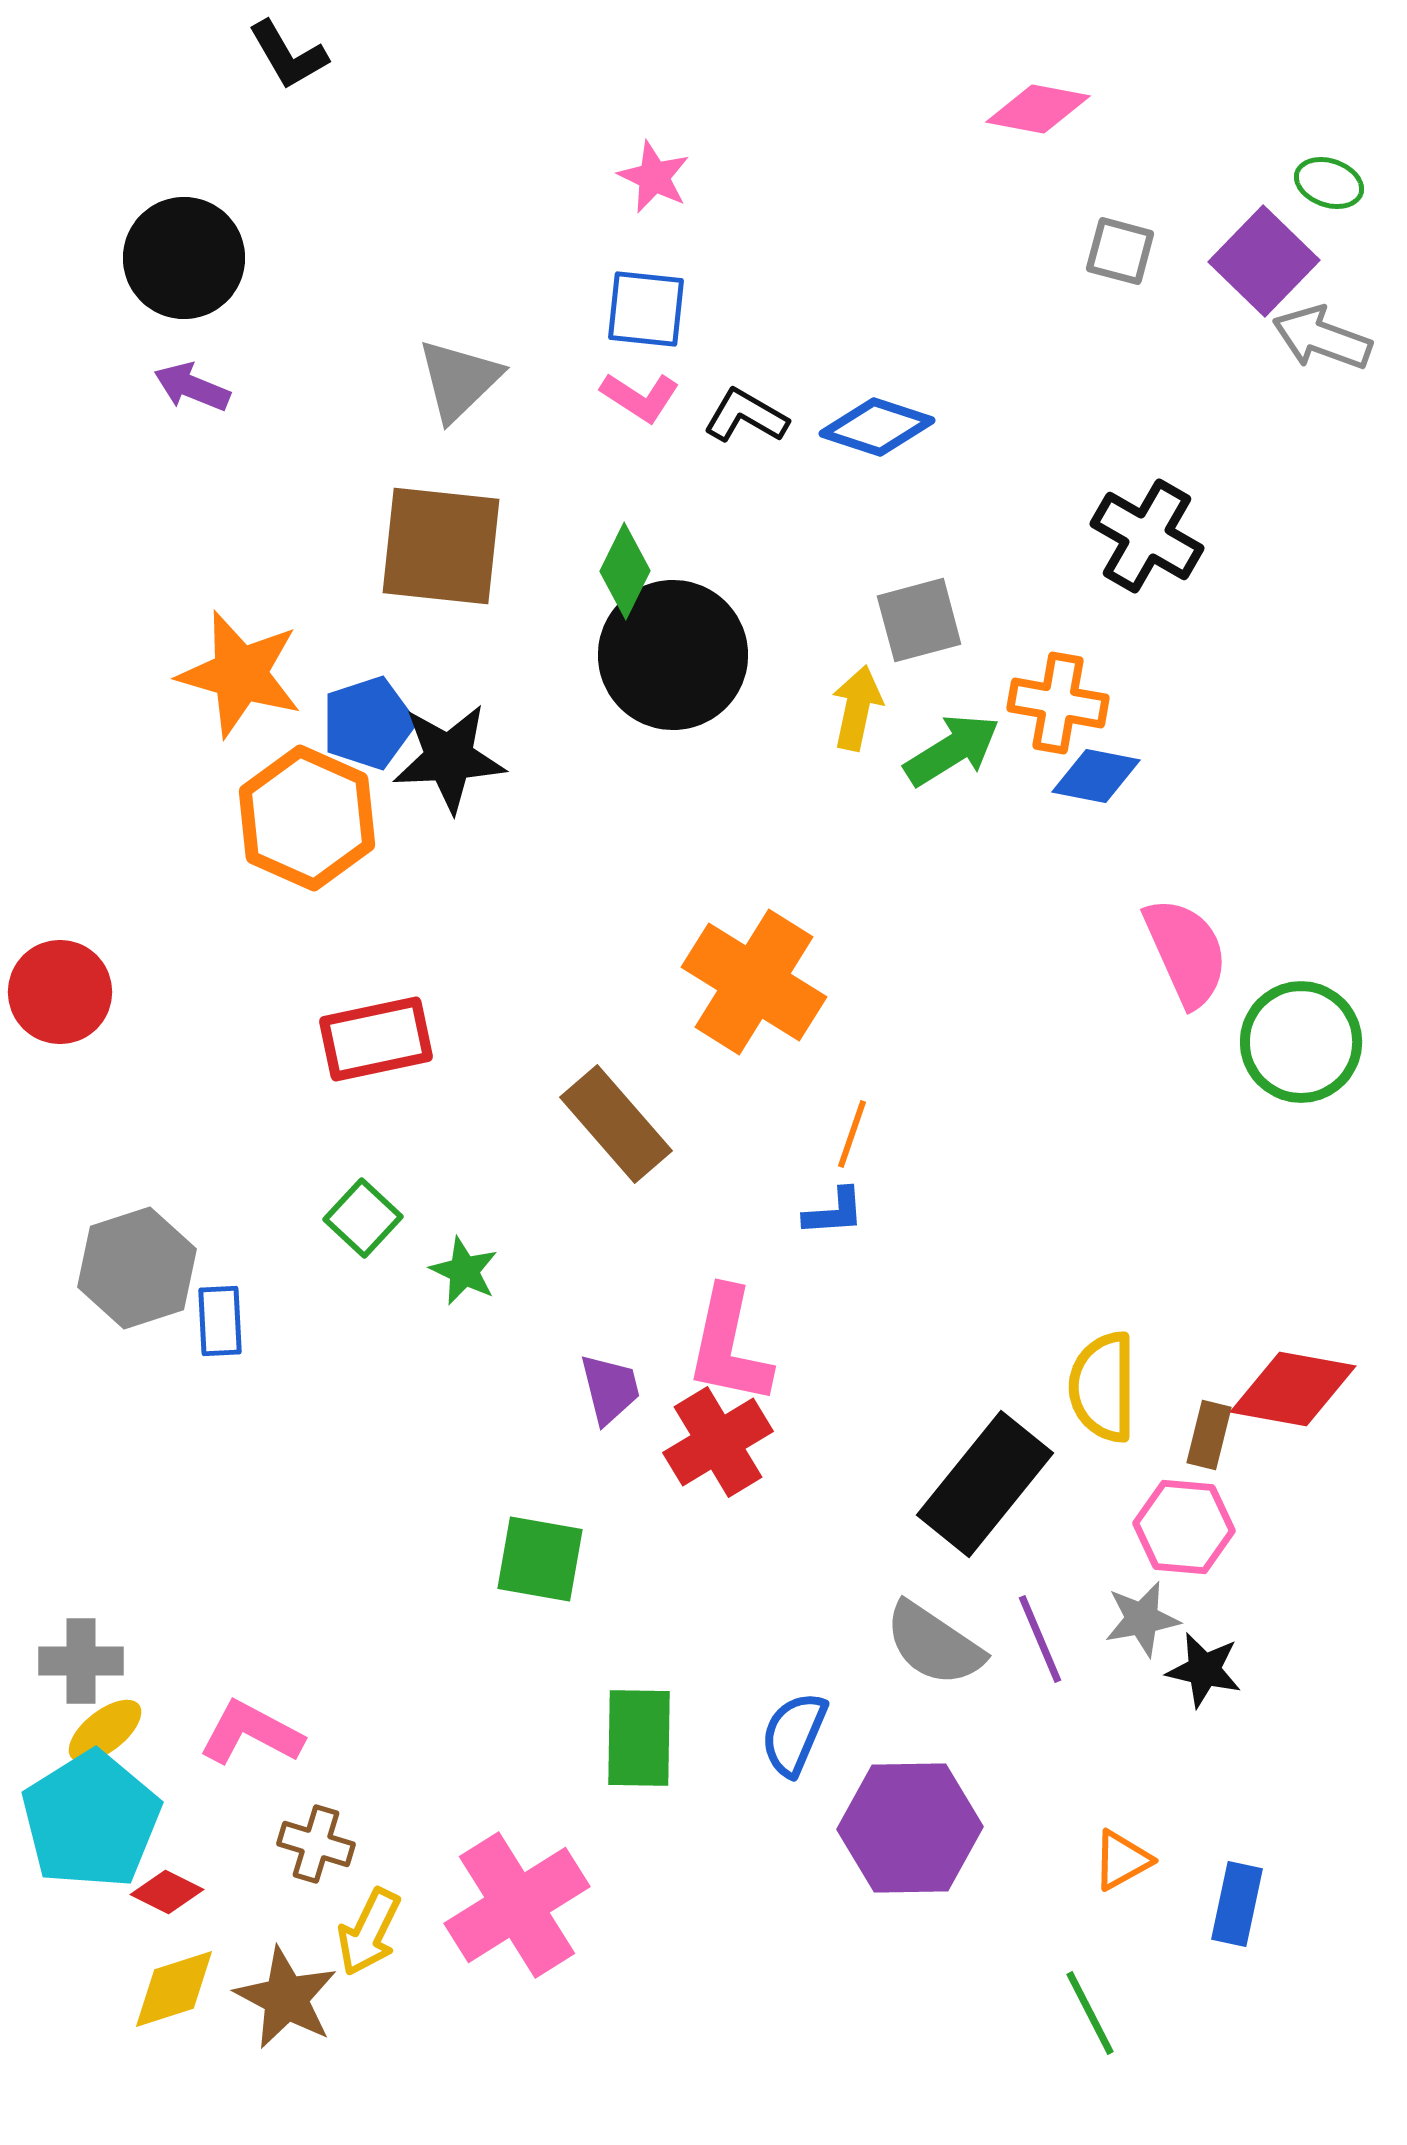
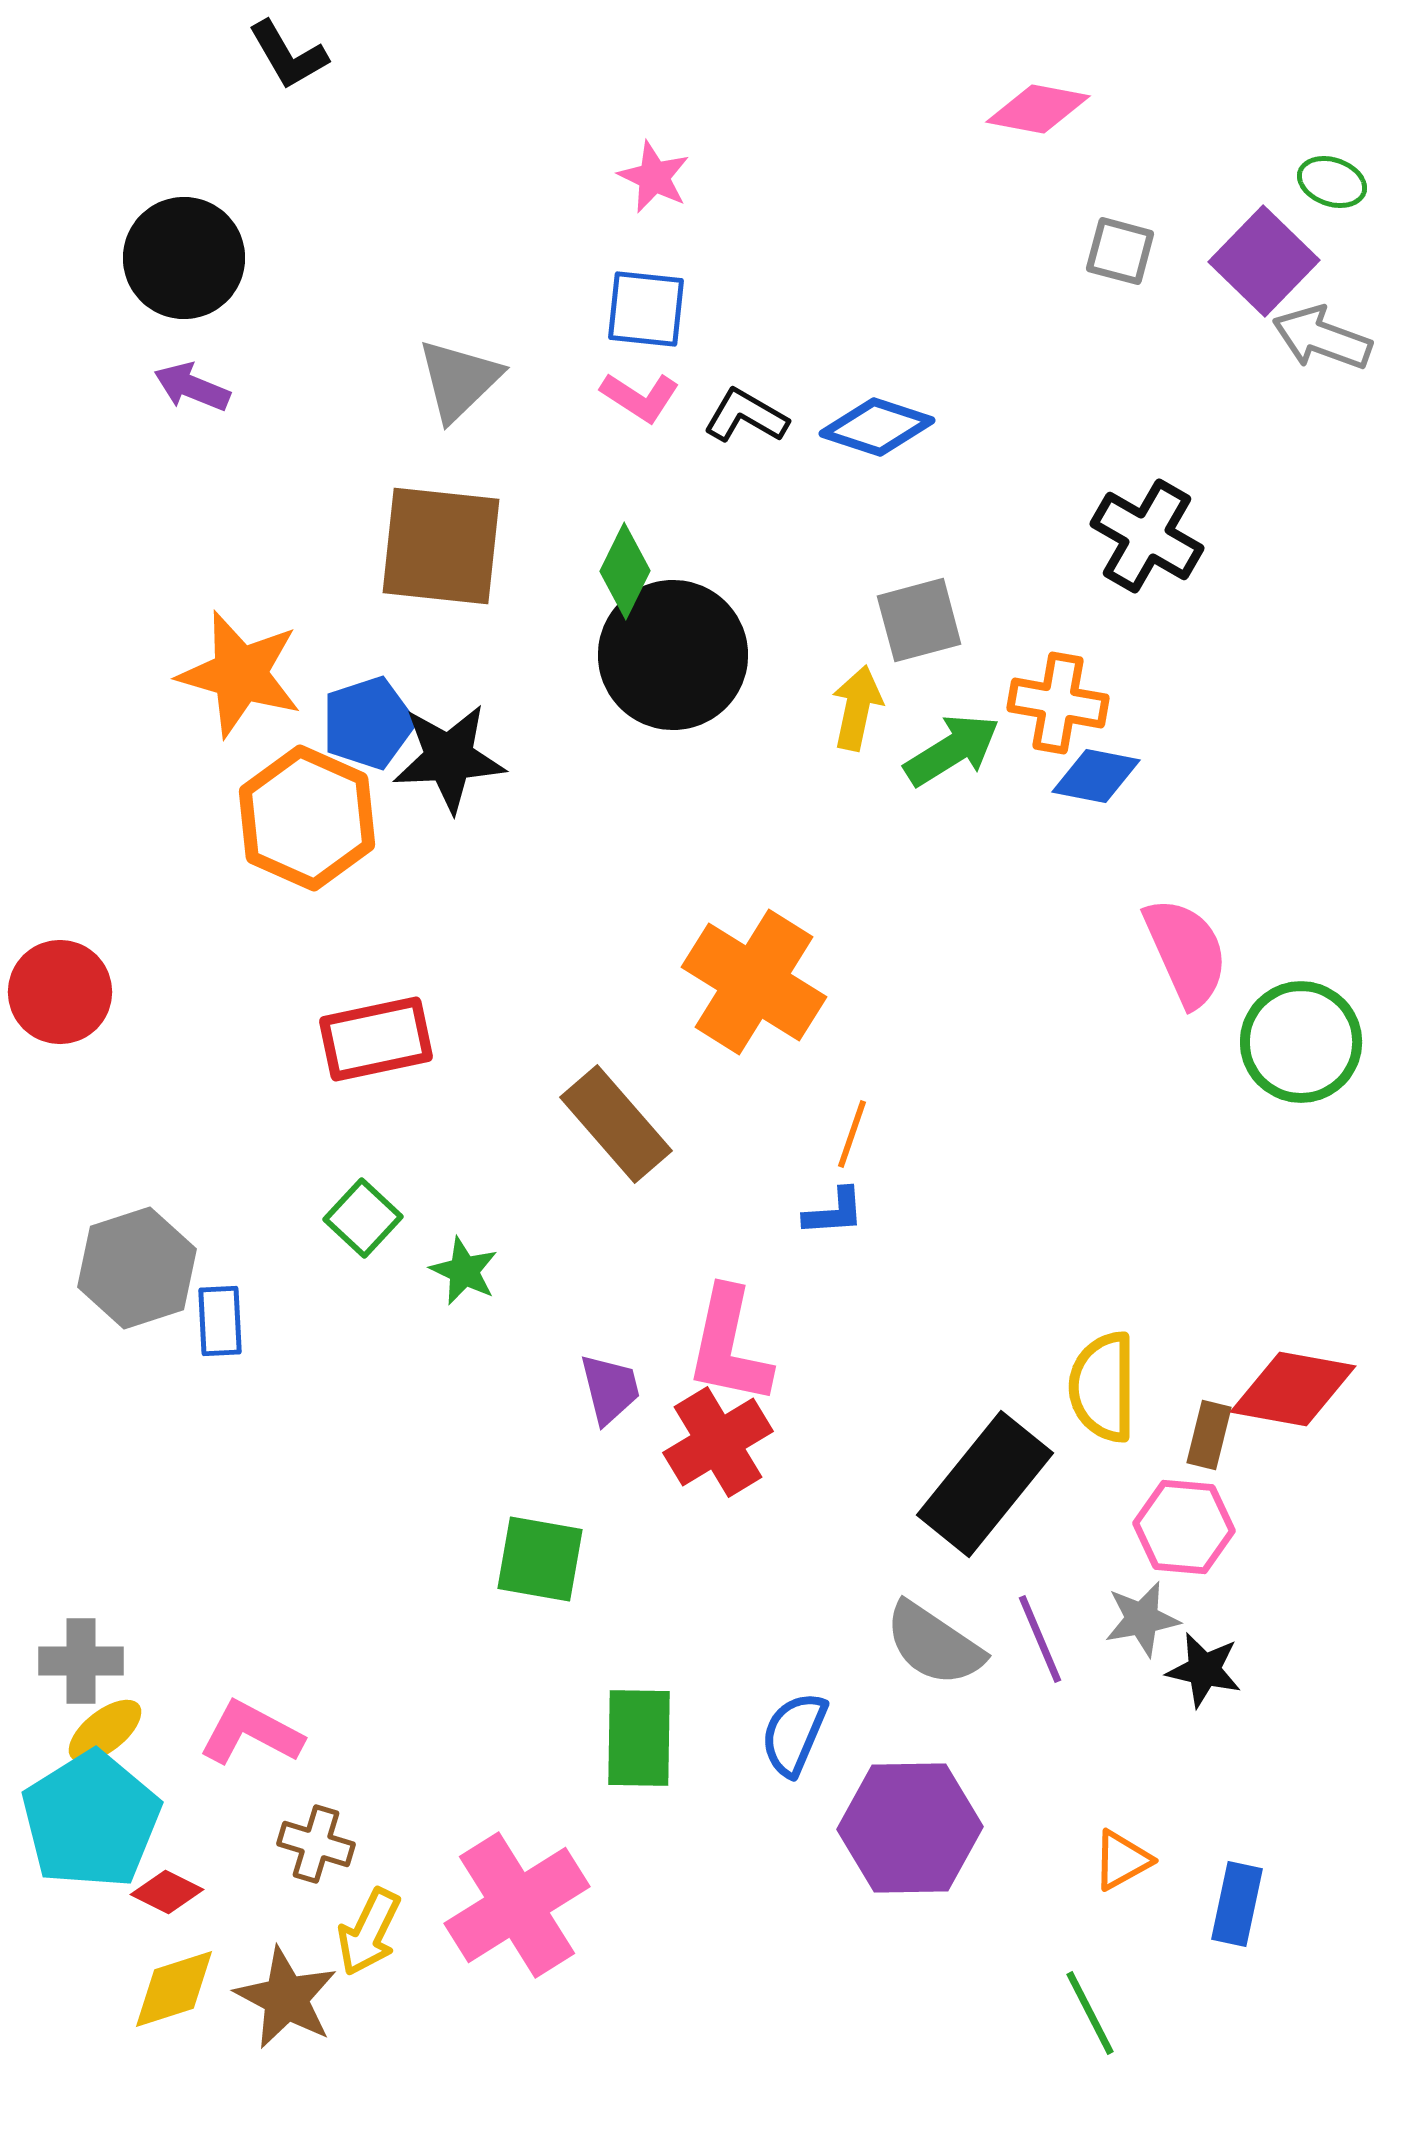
green ellipse at (1329, 183): moved 3 px right, 1 px up
